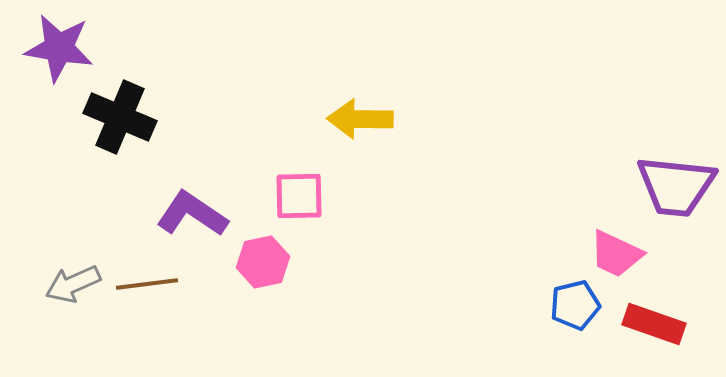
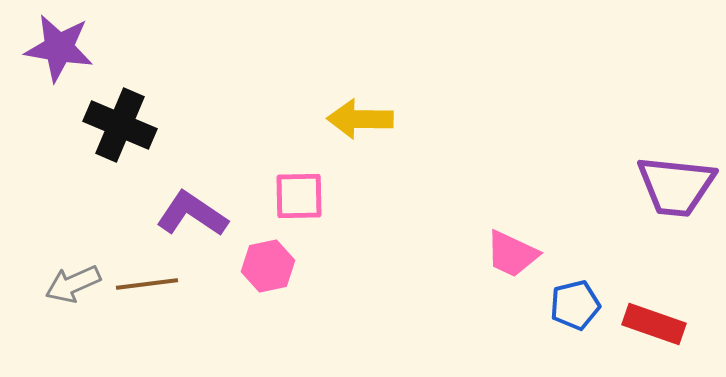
black cross: moved 8 px down
pink trapezoid: moved 104 px left
pink hexagon: moved 5 px right, 4 px down
